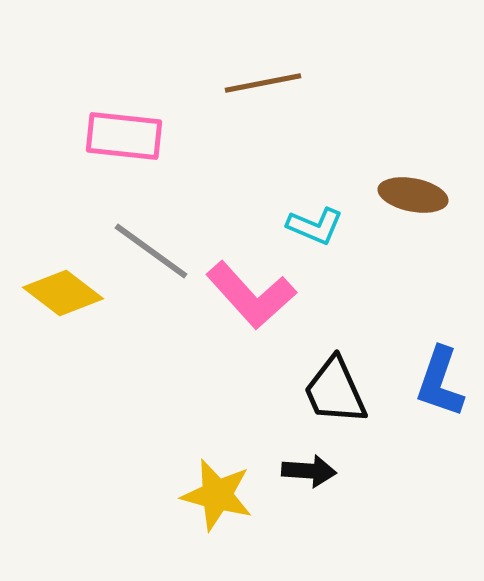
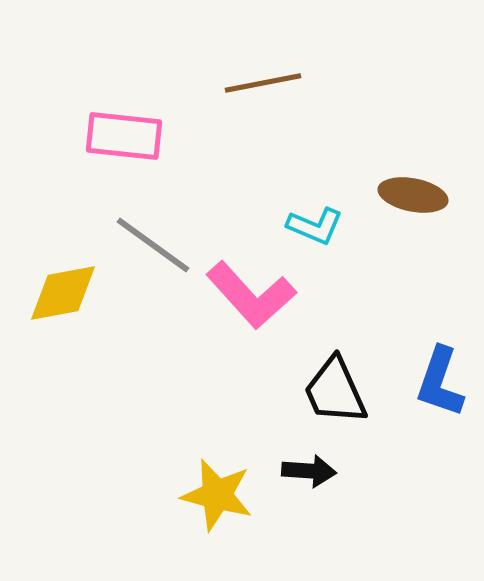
gray line: moved 2 px right, 6 px up
yellow diamond: rotated 48 degrees counterclockwise
